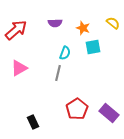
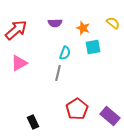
pink triangle: moved 5 px up
purple rectangle: moved 1 px right, 3 px down
